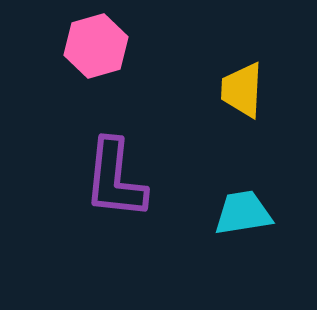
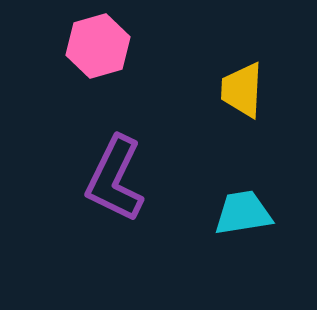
pink hexagon: moved 2 px right
purple L-shape: rotated 20 degrees clockwise
